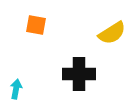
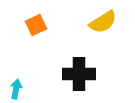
orange square: rotated 35 degrees counterclockwise
yellow semicircle: moved 9 px left, 11 px up
